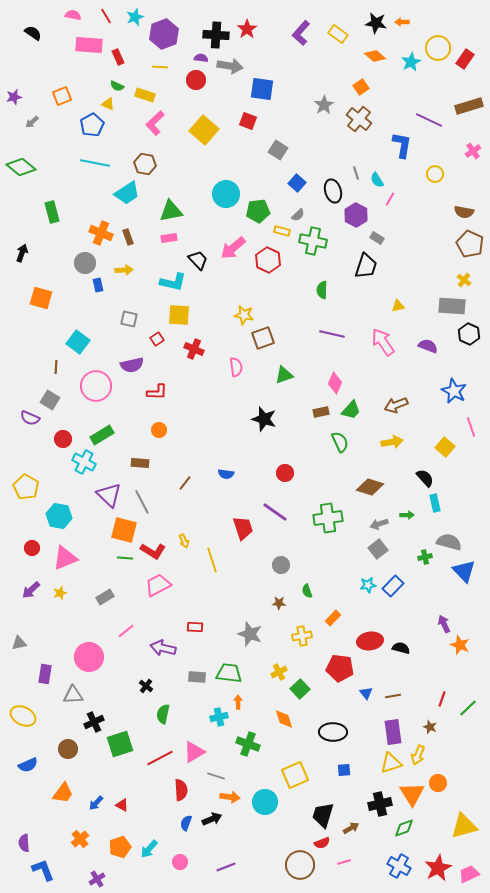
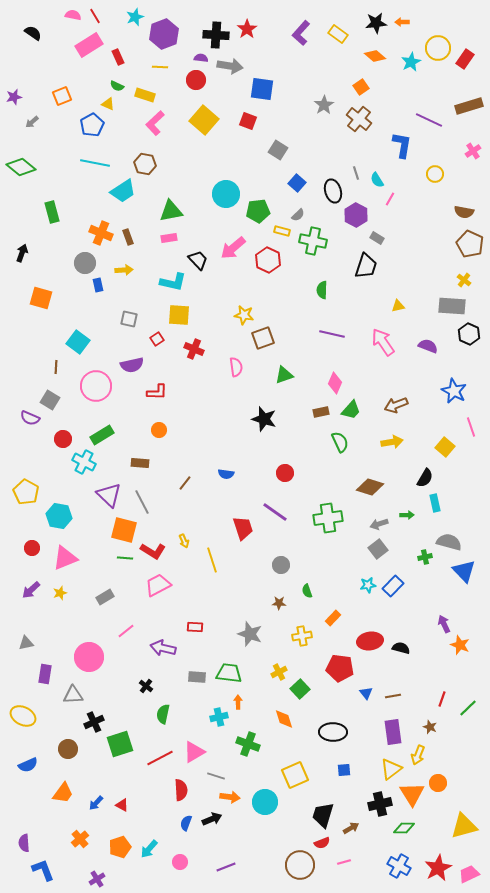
red line at (106, 16): moved 11 px left
black star at (376, 23): rotated 15 degrees counterclockwise
pink rectangle at (89, 45): rotated 36 degrees counterclockwise
yellow square at (204, 130): moved 10 px up
cyan trapezoid at (127, 193): moved 4 px left, 2 px up
black semicircle at (425, 478): rotated 72 degrees clockwise
yellow pentagon at (26, 487): moved 5 px down
gray triangle at (19, 643): moved 7 px right
yellow triangle at (391, 763): moved 6 px down; rotated 20 degrees counterclockwise
green diamond at (404, 828): rotated 20 degrees clockwise
